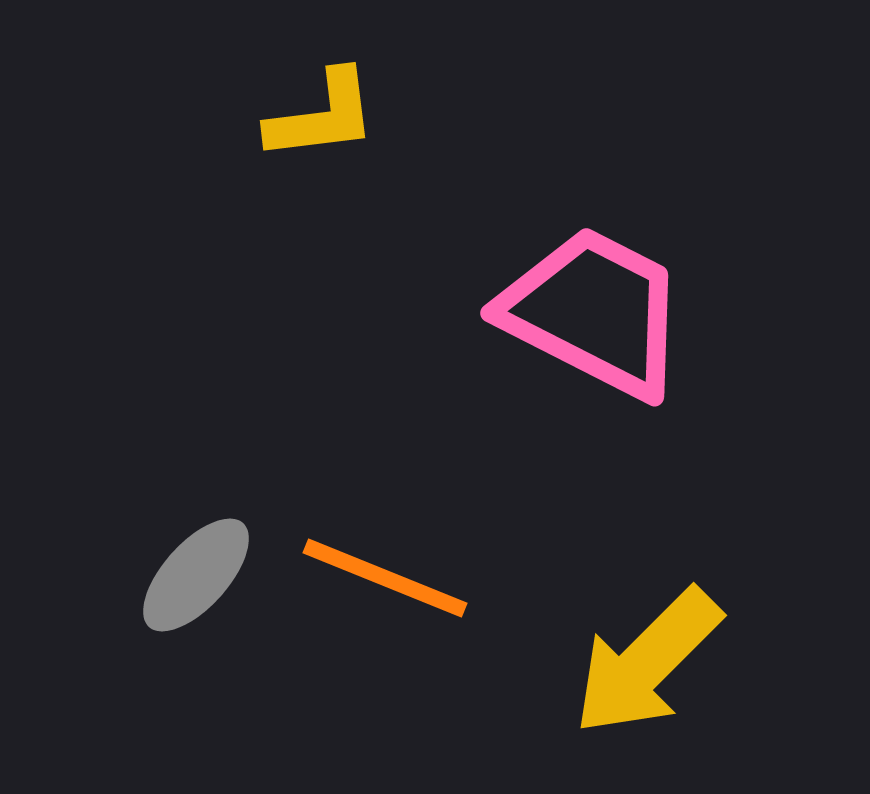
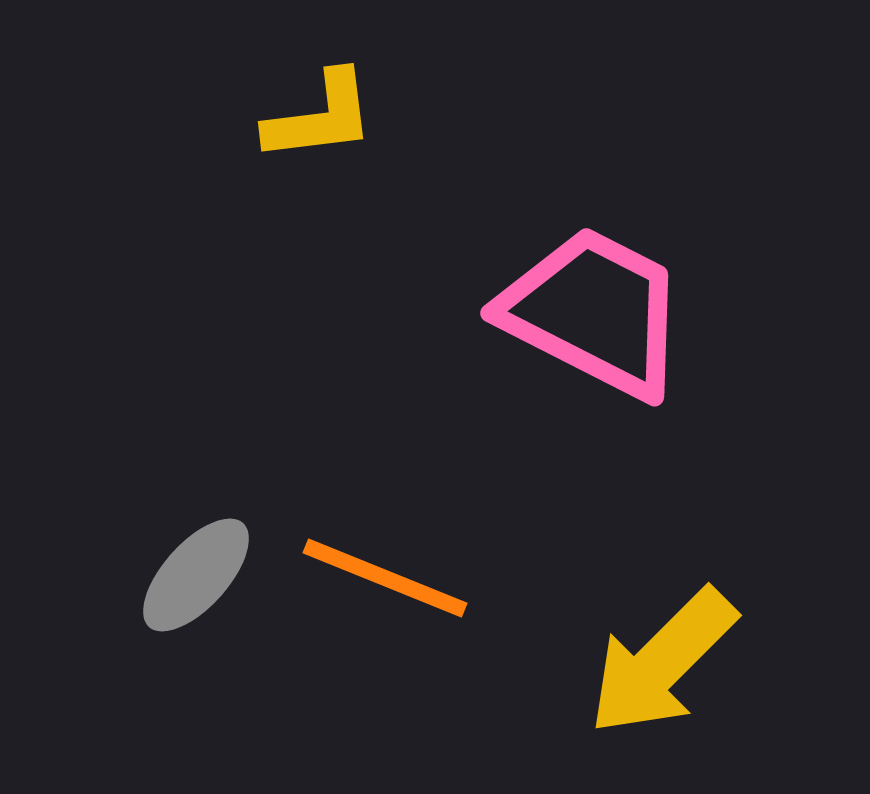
yellow L-shape: moved 2 px left, 1 px down
yellow arrow: moved 15 px right
